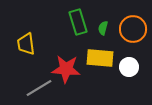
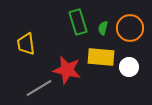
orange circle: moved 3 px left, 1 px up
yellow rectangle: moved 1 px right, 1 px up
red star: moved 1 px right, 1 px down; rotated 8 degrees clockwise
